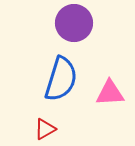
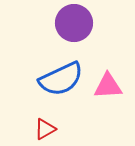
blue semicircle: rotated 48 degrees clockwise
pink triangle: moved 2 px left, 7 px up
